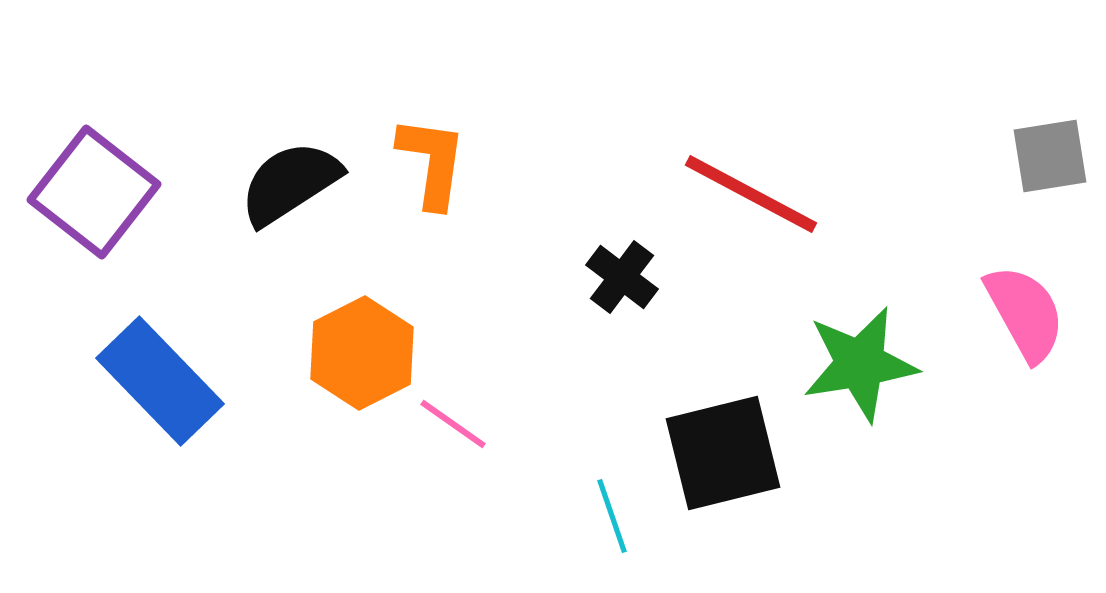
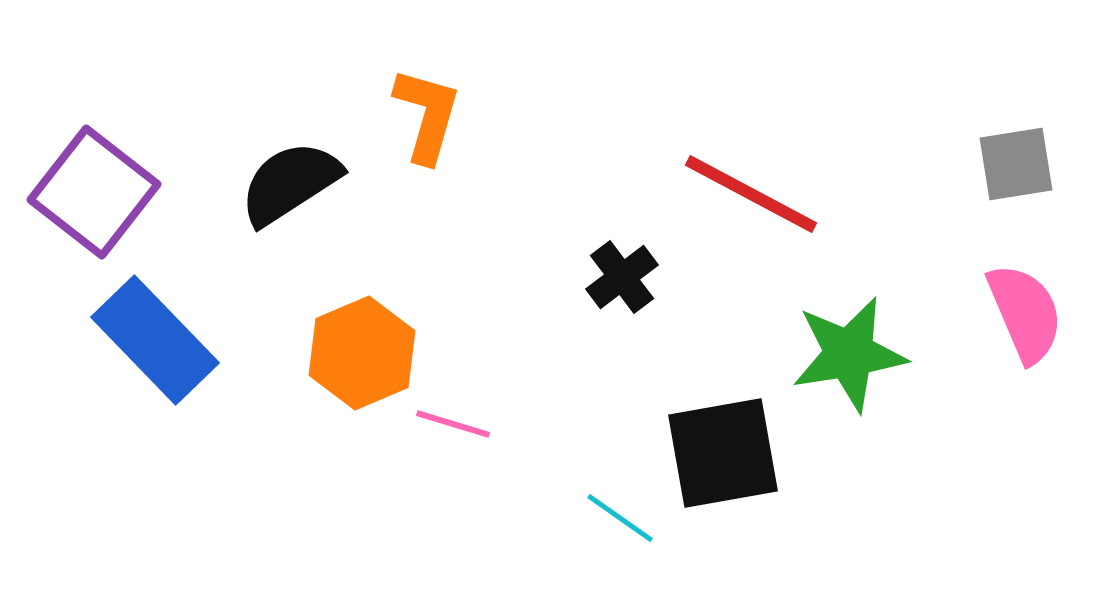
gray square: moved 34 px left, 8 px down
orange L-shape: moved 5 px left, 47 px up; rotated 8 degrees clockwise
black cross: rotated 16 degrees clockwise
pink semicircle: rotated 6 degrees clockwise
orange hexagon: rotated 4 degrees clockwise
green star: moved 11 px left, 10 px up
blue rectangle: moved 5 px left, 41 px up
pink line: rotated 18 degrees counterclockwise
black square: rotated 4 degrees clockwise
cyan line: moved 8 px right, 2 px down; rotated 36 degrees counterclockwise
